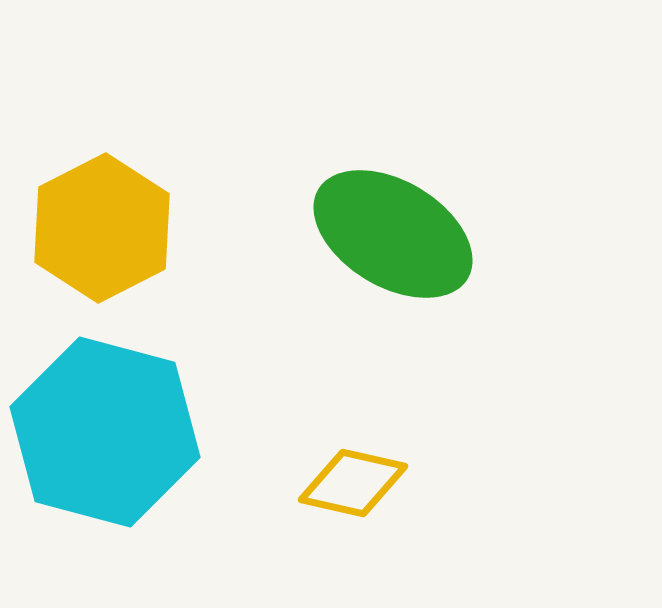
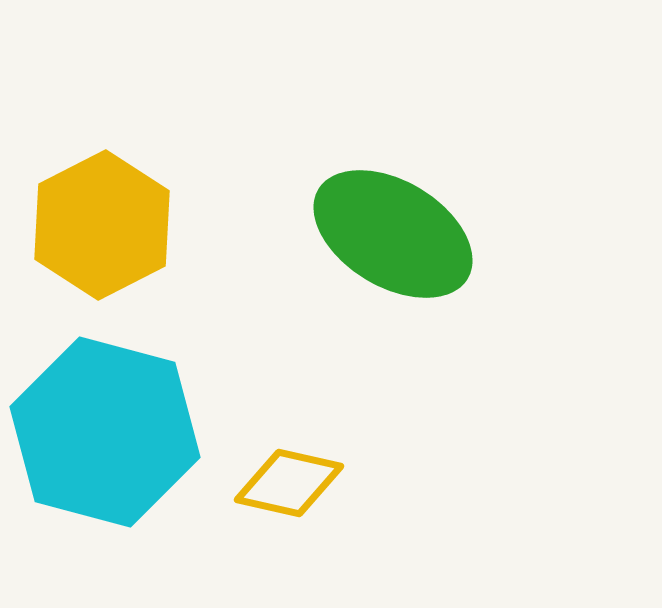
yellow hexagon: moved 3 px up
yellow diamond: moved 64 px left
